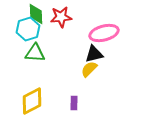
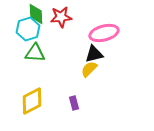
purple rectangle: rotated 16 degrees counterclockwise
